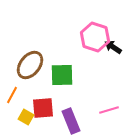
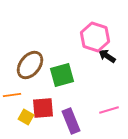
black arrow: moved 6 px left, 9 px down
green square: rotated 15 degrees counterclockwise
orange line: rotated 54 degrees clockwise
